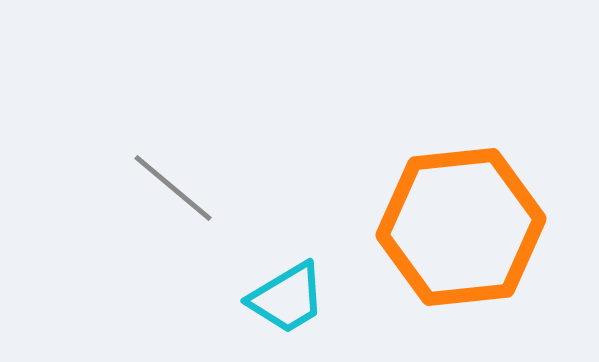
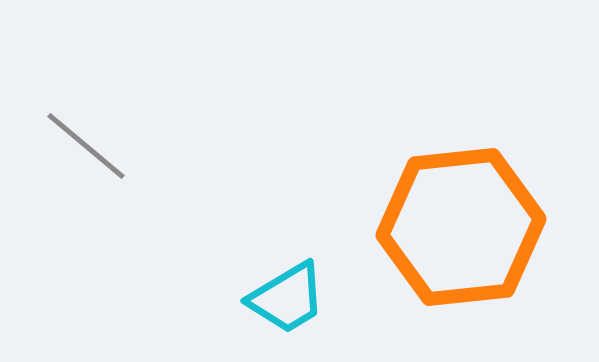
gray line: moved 87 px left, 42 px up
